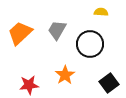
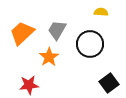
orange trapezoid: moved 2 px right
orange star: moved 16 px left, 18 px up
